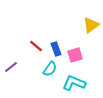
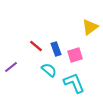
yellow triangle: moved 1 px left, 2 px down
cyan semicircle: moved 1 px left, 1 px down; rotated 84 degrees counterclockwise
cyan L-shape: rotated 45 degrees clockwise
